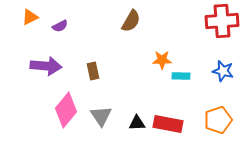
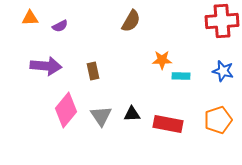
orange triangle: moved 1 px down; rotated 24 degrees clockwise
black triangle: moved 5 px left, 9 px up
